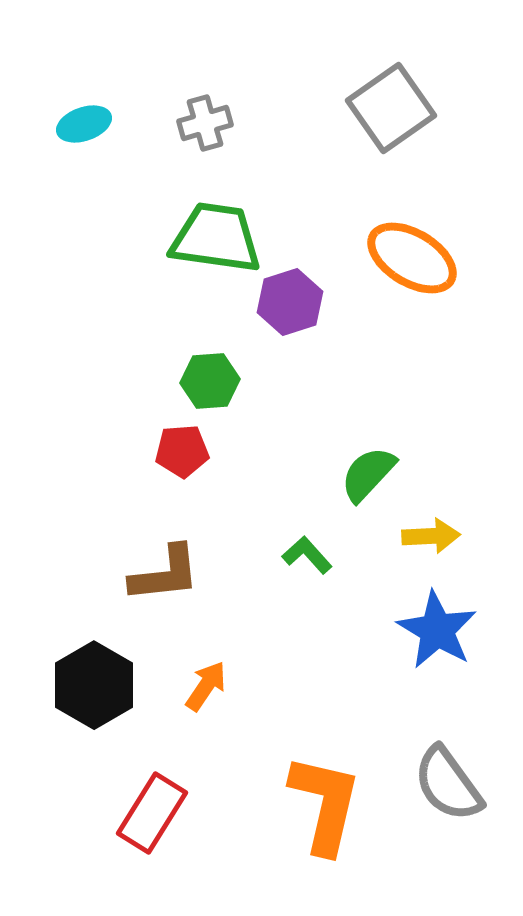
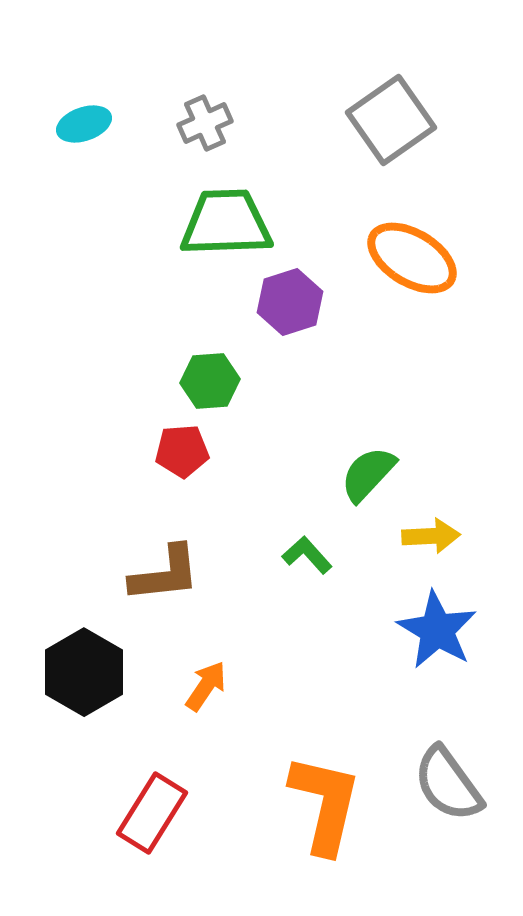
gray square: moved 12 px down
gray cross: rotated 8 degrees counterclockwise
green trapezoid: moved 10 px right, 15 px up; rotated 10 degrees counterclockwise
black hexagon: moved 10 px left, 13 px up
